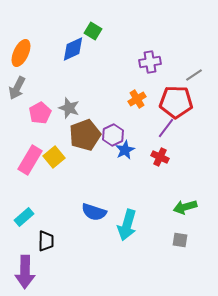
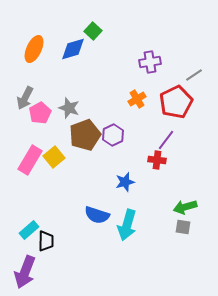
green square: rotated 12 degrees clockwise
blue diamond: rotated 8 degrees clockwise
orange ellipse: moved 13 px right, 4 px up
gray arrow: moved 8 px right, 10 px down
red pentagon: rotated 28 degrees counterclockwise
purple line: moved 12 px down
blue star: moved 32 px down; rotated 12 degrees clockwise
red cross: moved 3 px left, 3 px down; rotated 18 degrees counterclockwise
blue semicircle: moved 3 px right, 3 px down
cyan rectangle: moved 5 px right, 13 px down
gray square: moved 3 px right, 13 px up
purple arrow: rotated 20 degrees clockwise
